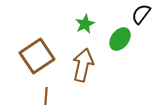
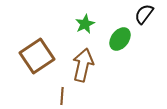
black semicircle: moved 3 px right
brown line: moved 16 px right
